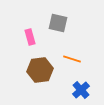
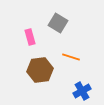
gray square: rotated 18 degrees clockwise
orange line: moved 1 px left, 2 px up
blue cross: moved 1 px right, 1 px down; rotated 12 degrees clockwise
